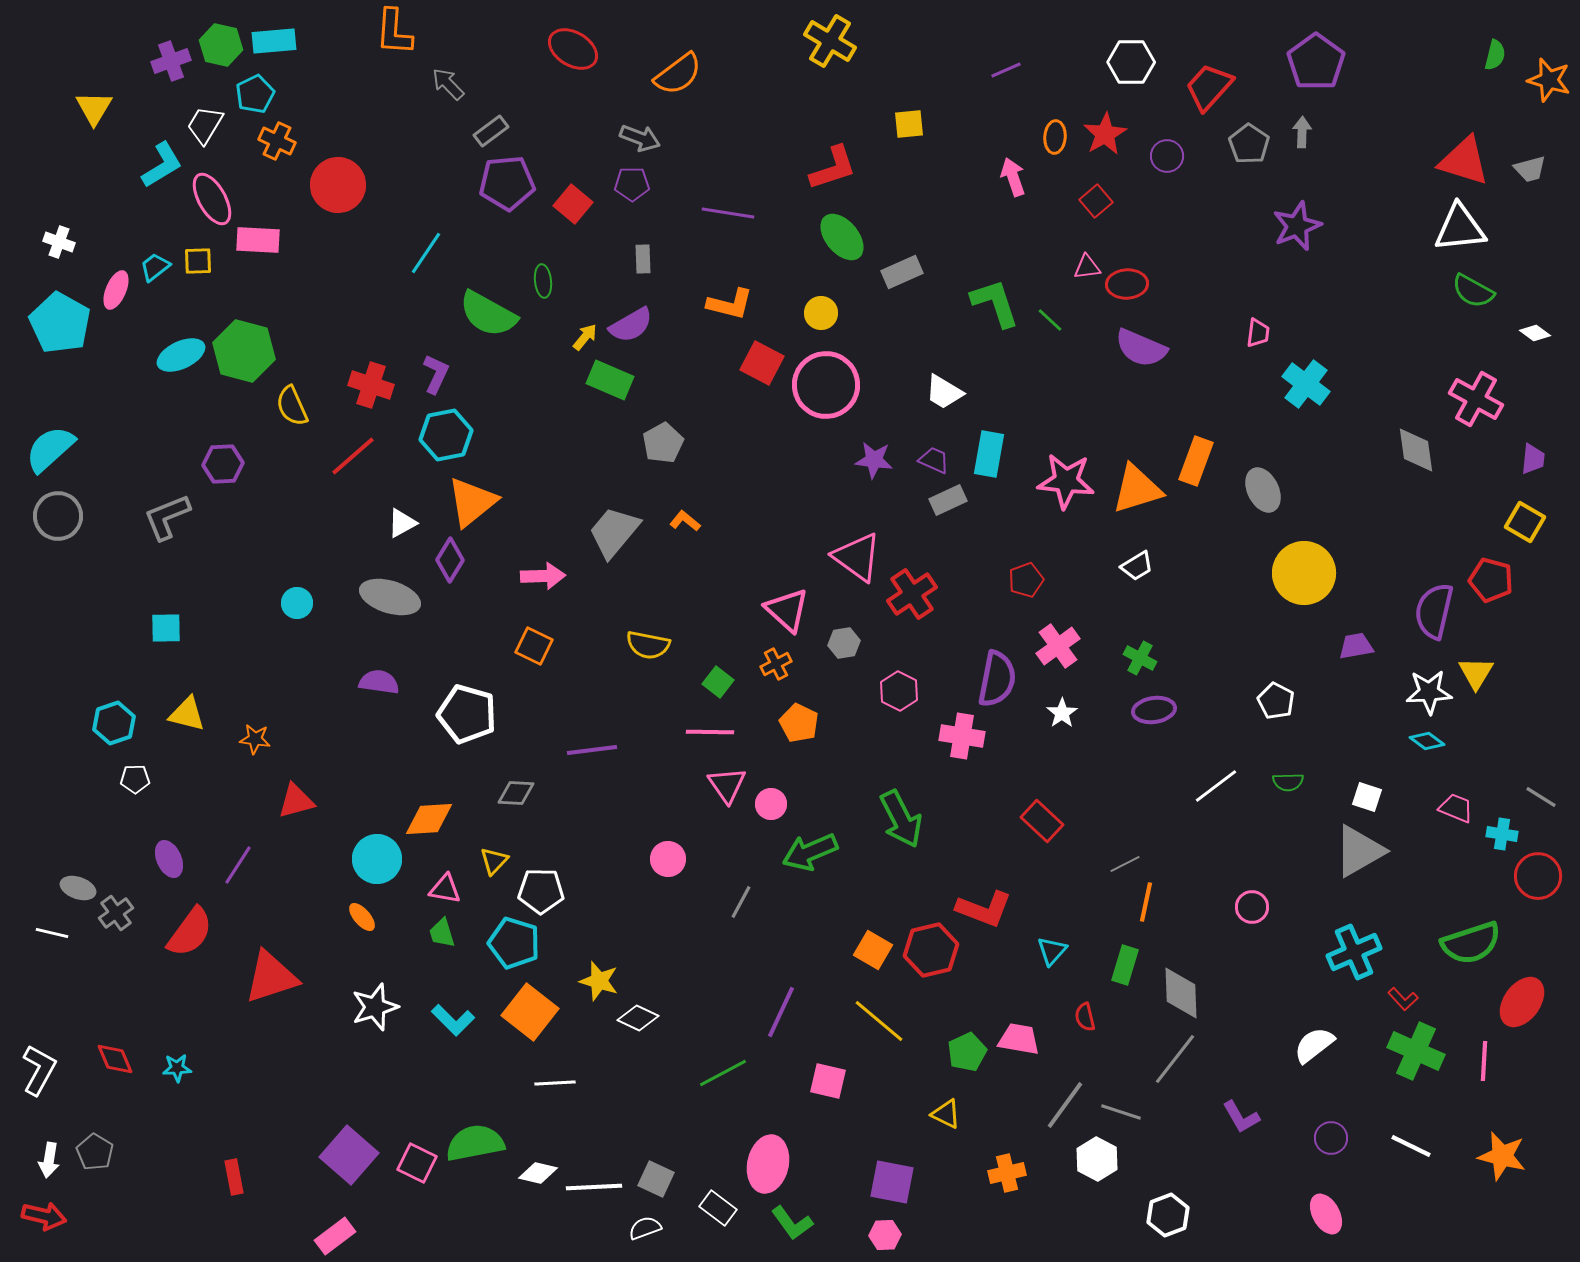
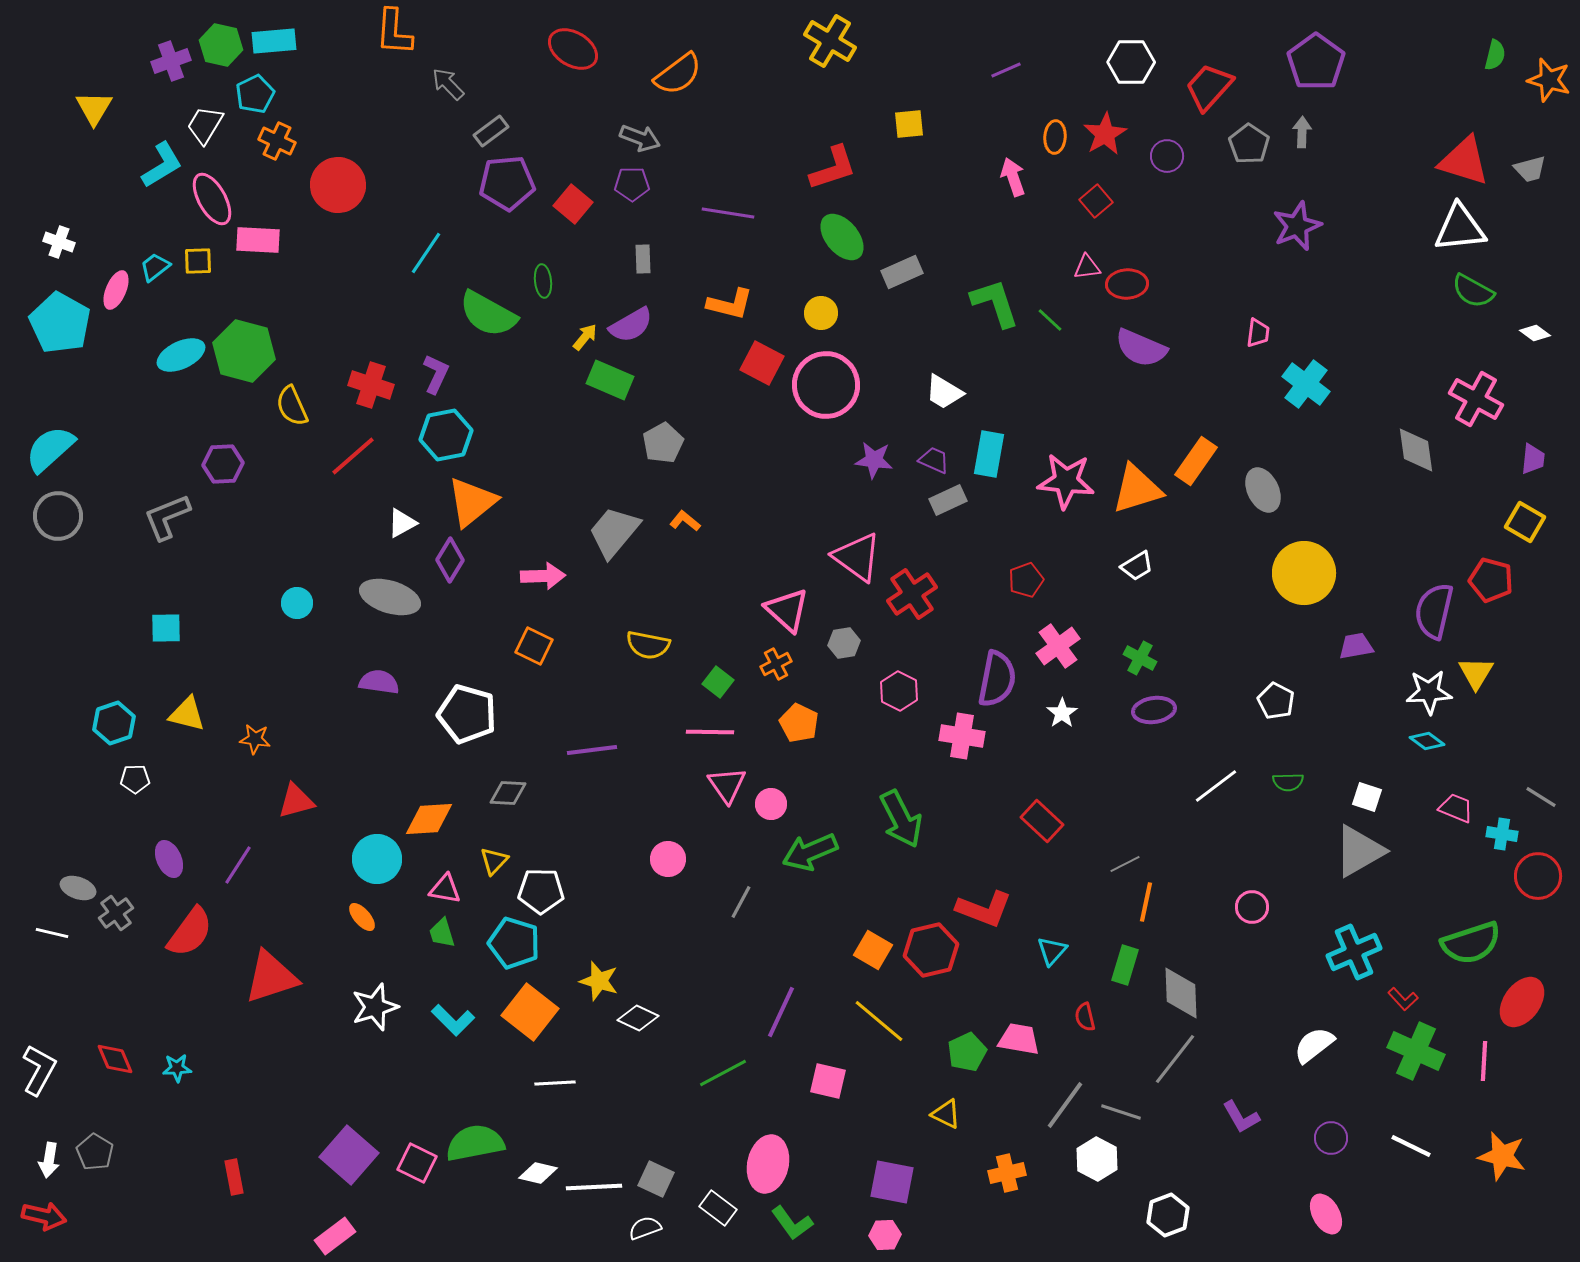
orange rectangle at (1196, 461): rotated 15 degrees clockwise
gray diamond at (516, 793): moved 8 px left
